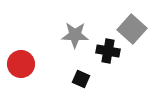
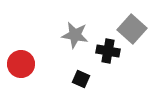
gray star: rotated 8 degrees clockwise
